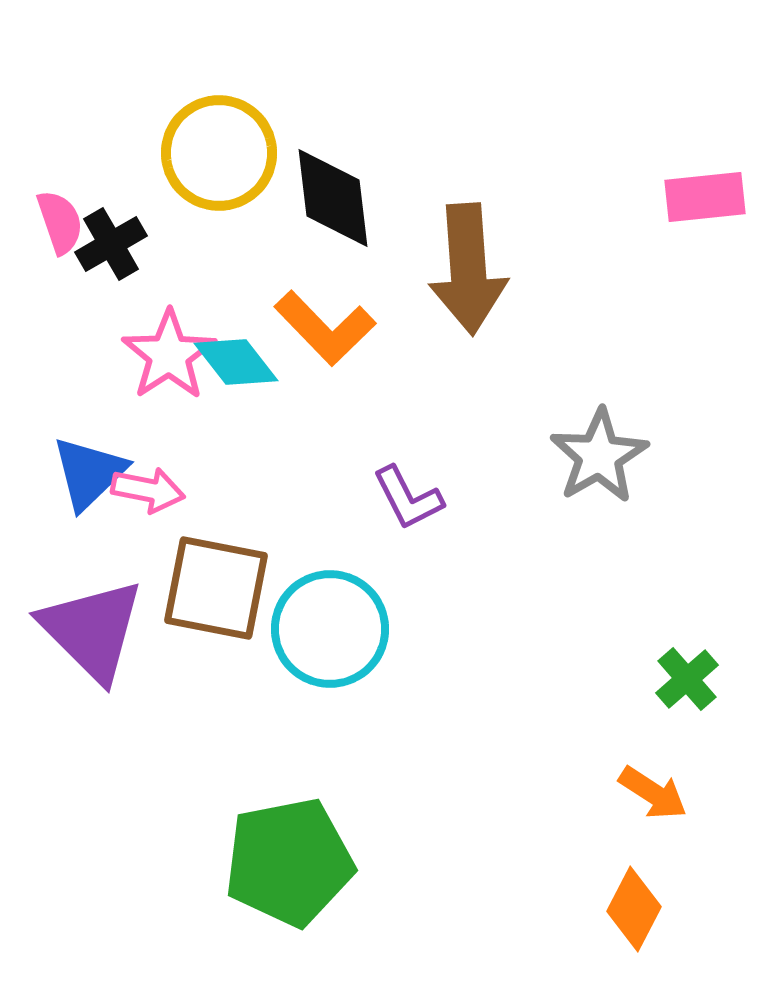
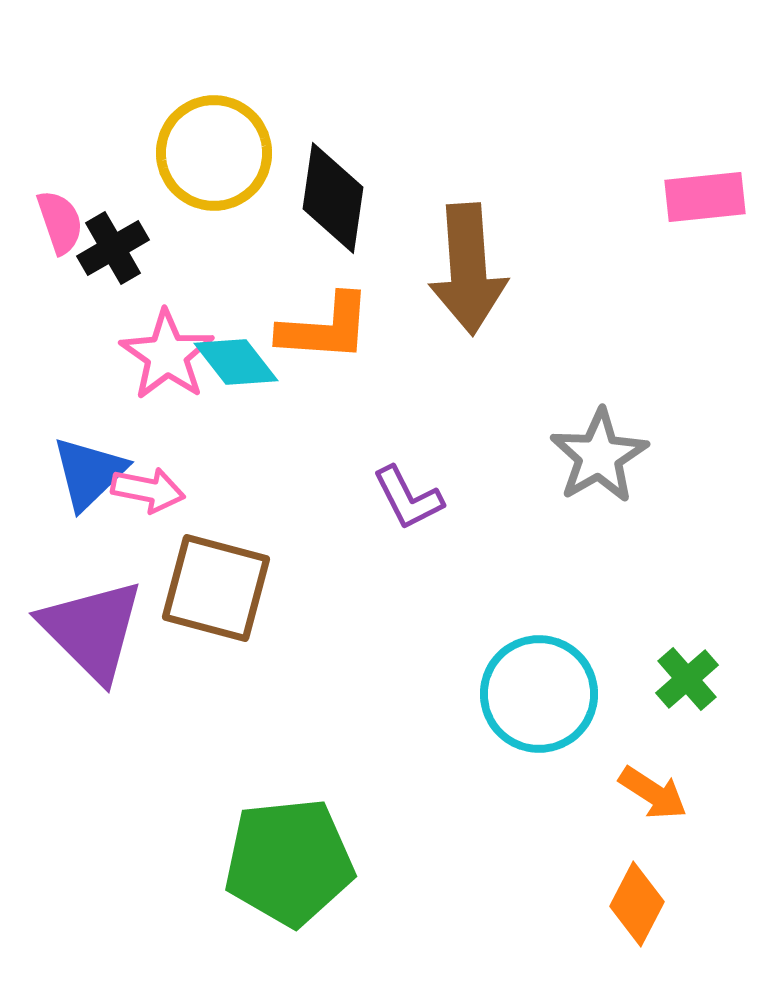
yellow circle: moved 5 px left
black diamond: rotated 15 degrees clockwise
black cross: moved 2 px right, 4 px down
orange L-shape: rotated 42 degrees counterclockwise
pink star: moved 2 px left; rotated 4 degrees counterclockwise
brown square: rotated 4 degrees clockwise
cyan circle: moved 209 px right, 65 px down
green pentagon: rotated 5 degrees clockwise
orange diamond: moved 3 px right, 5 px up
